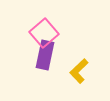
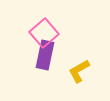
yellow L-shape: rotated 15 degrees clockwise
